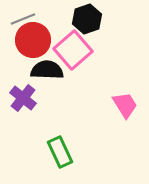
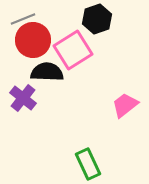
black hexagon: moved 10 px right
pink square: rotated 9 degrees clockwise
black semicircle: moved 2 px down
pink trapezoid: rotated 96 degrees counterclockwise
green rectangle: moved 28 px right, 12 px down
